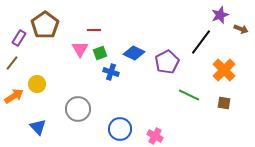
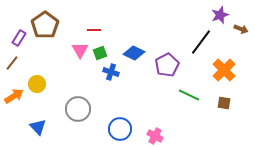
pink triangle: moved 1 px down
purple pentagon: moved 3 px down
